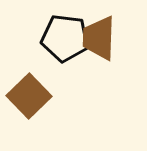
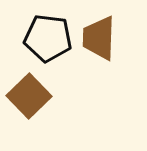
black pentagon: moved 17 px left
